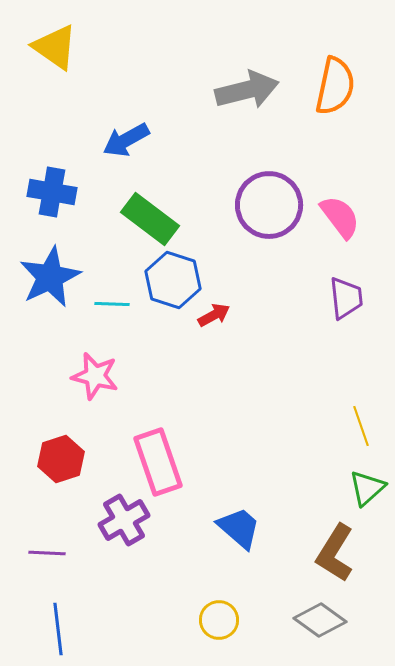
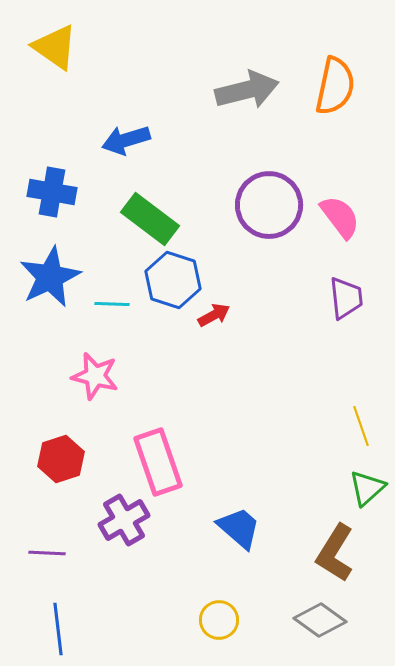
blue arrow: rotated 12 degrees clockwise
